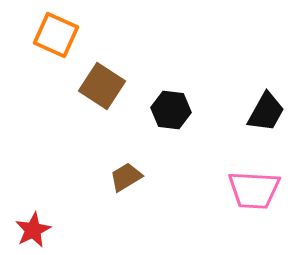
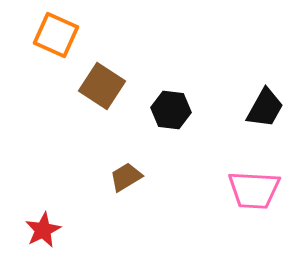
black trapezoid: moved 1 px left, 4 px up
red star: moved 10 px right
